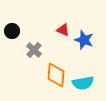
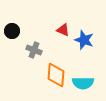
gray cross: rotated 21 degrees counterclockwise
cyan semicircle: rotated 10 degrees clockwise
